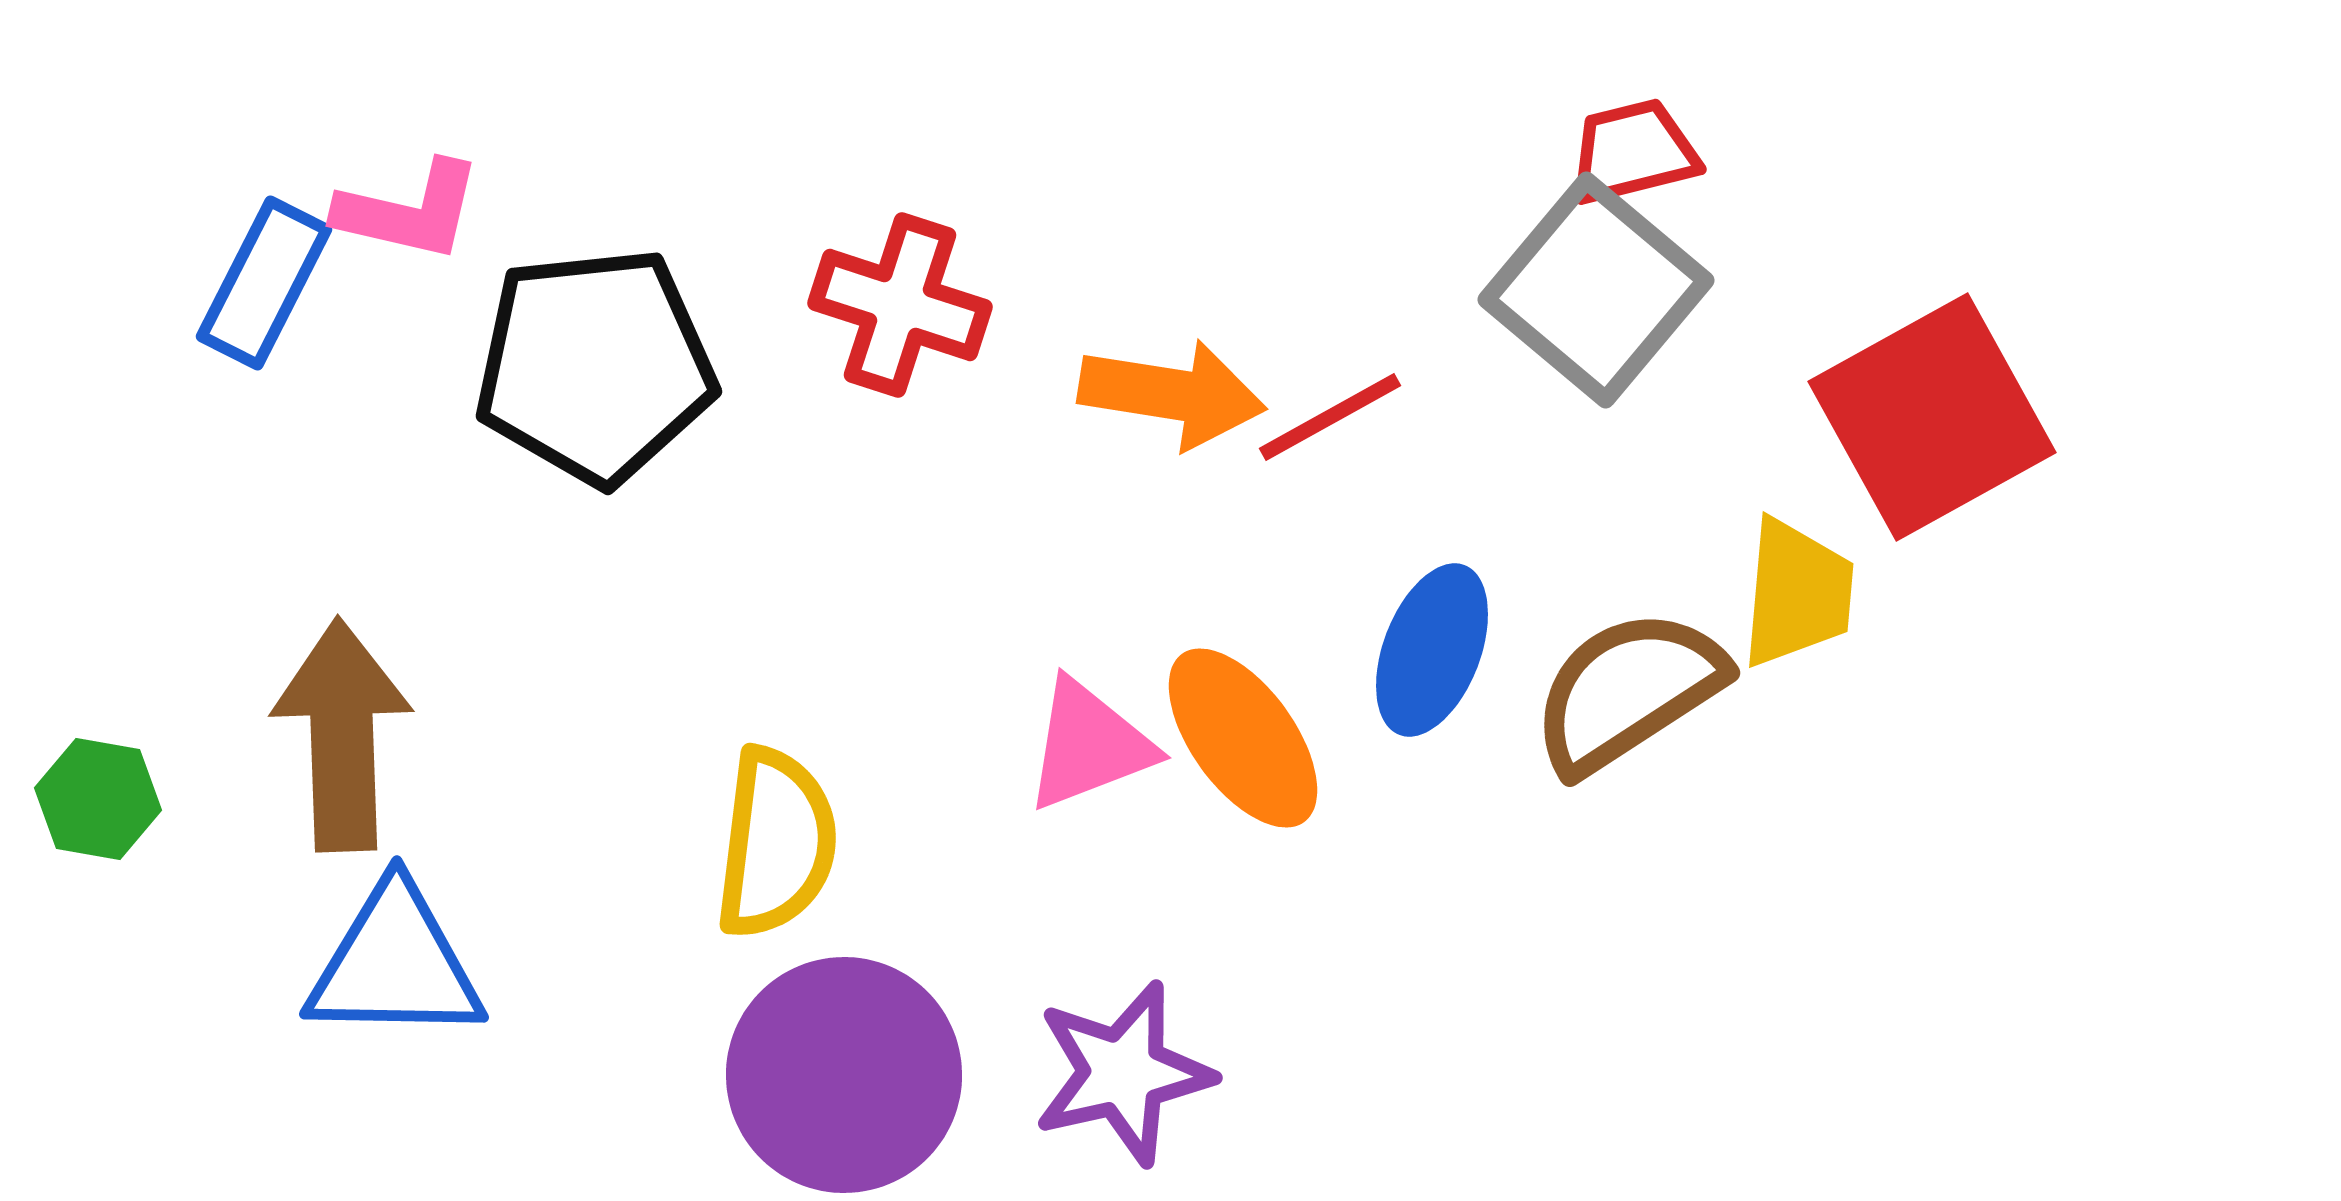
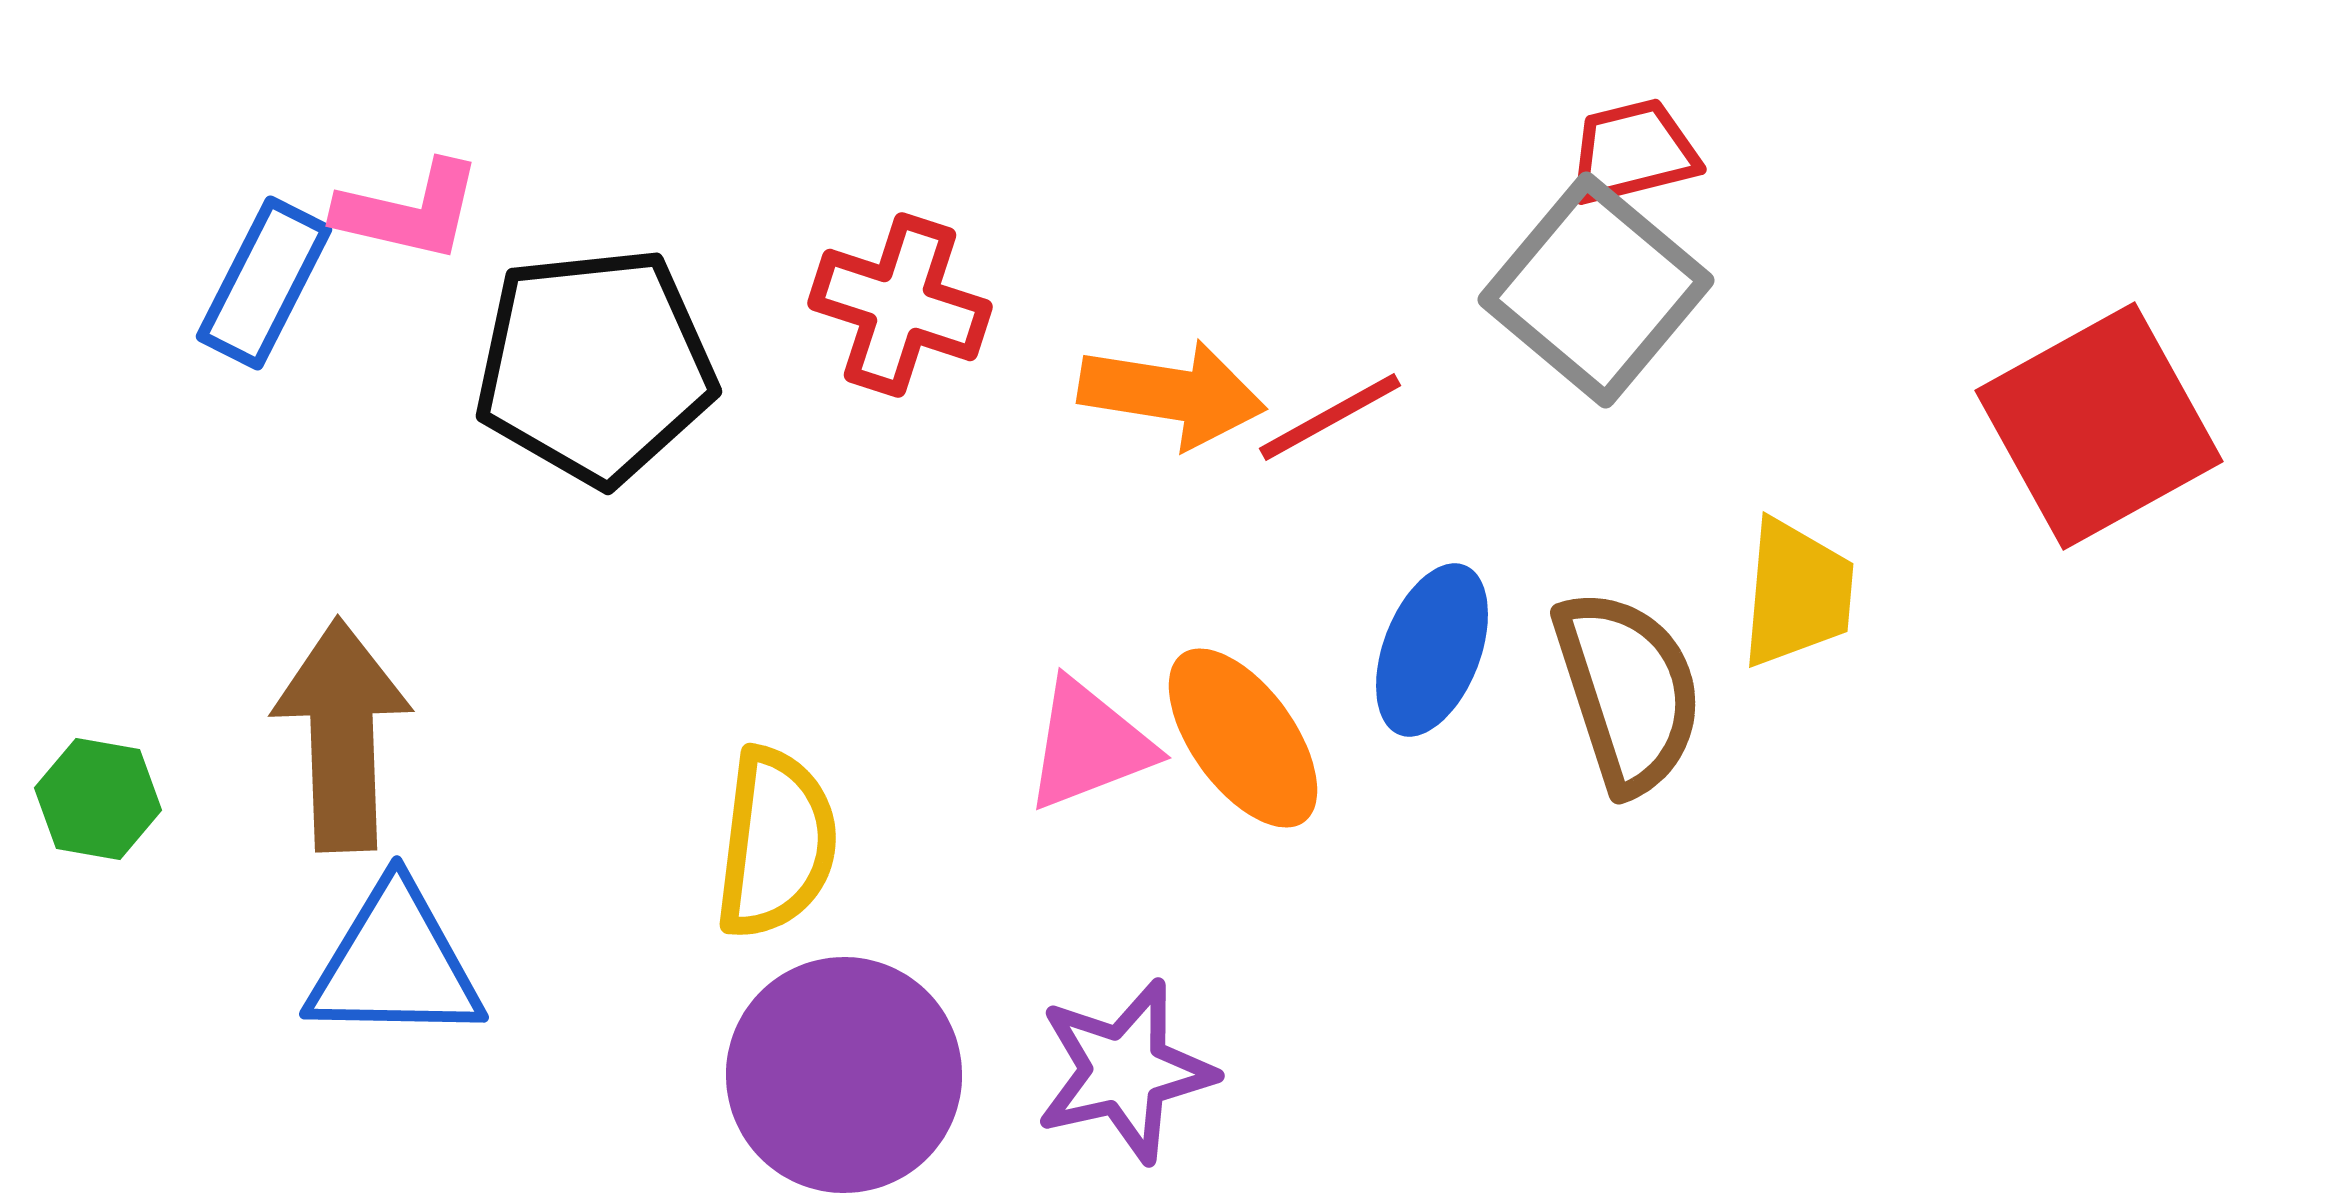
red square: moved 167 px right, 9 px down
brown semicircle: rotated 105 degrees clockwise
purple star: moved 2 px right, 2 px up
